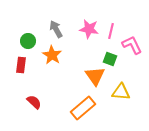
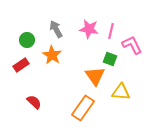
green circle: moved 1 px left, 1 px up
red rectangle: rotated 49 degrees clockwise
orange rectangle: rotated 15 degrees counterclockwise
